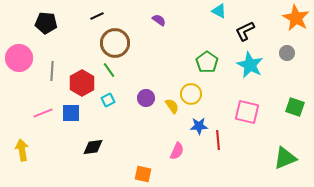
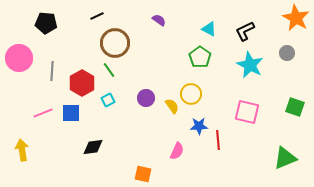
cyan triangle: moved 10 px left, 18 px down
green pentagon: moved 7 px left, 5 px up
